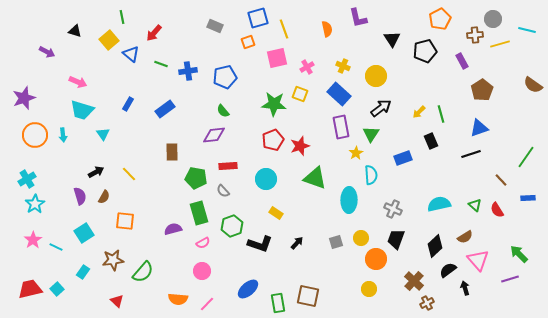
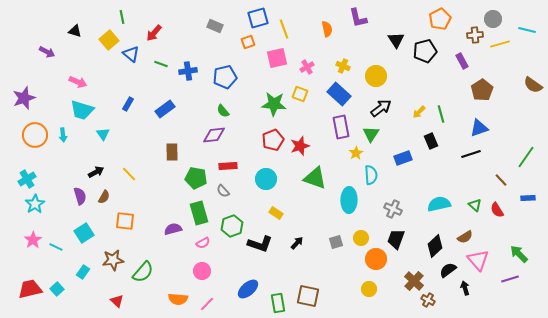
black triangle at (392, 39): moved 4 px right, 1 px down
brown cross at (427, 303): moved 1 px right, 3 px up; rotated 32 degrees counterclockwise
